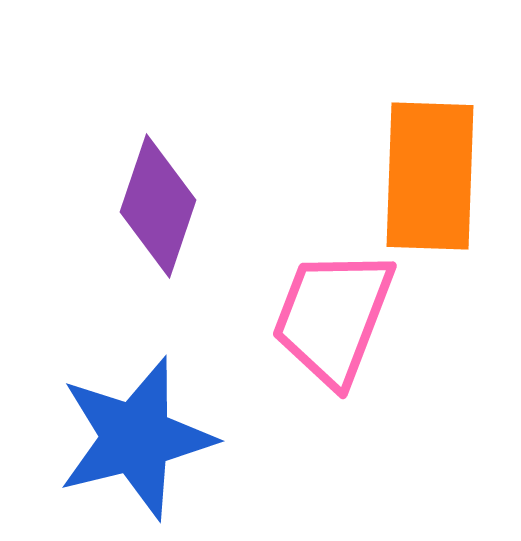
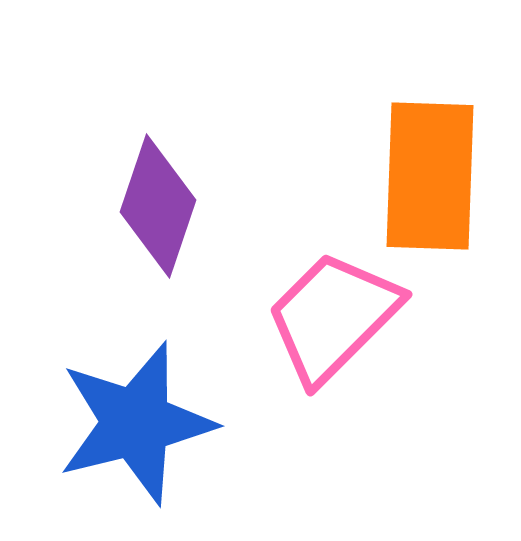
pink trapezoid: rotated 24 degrees clockwise
blue star: moved 15 px up
